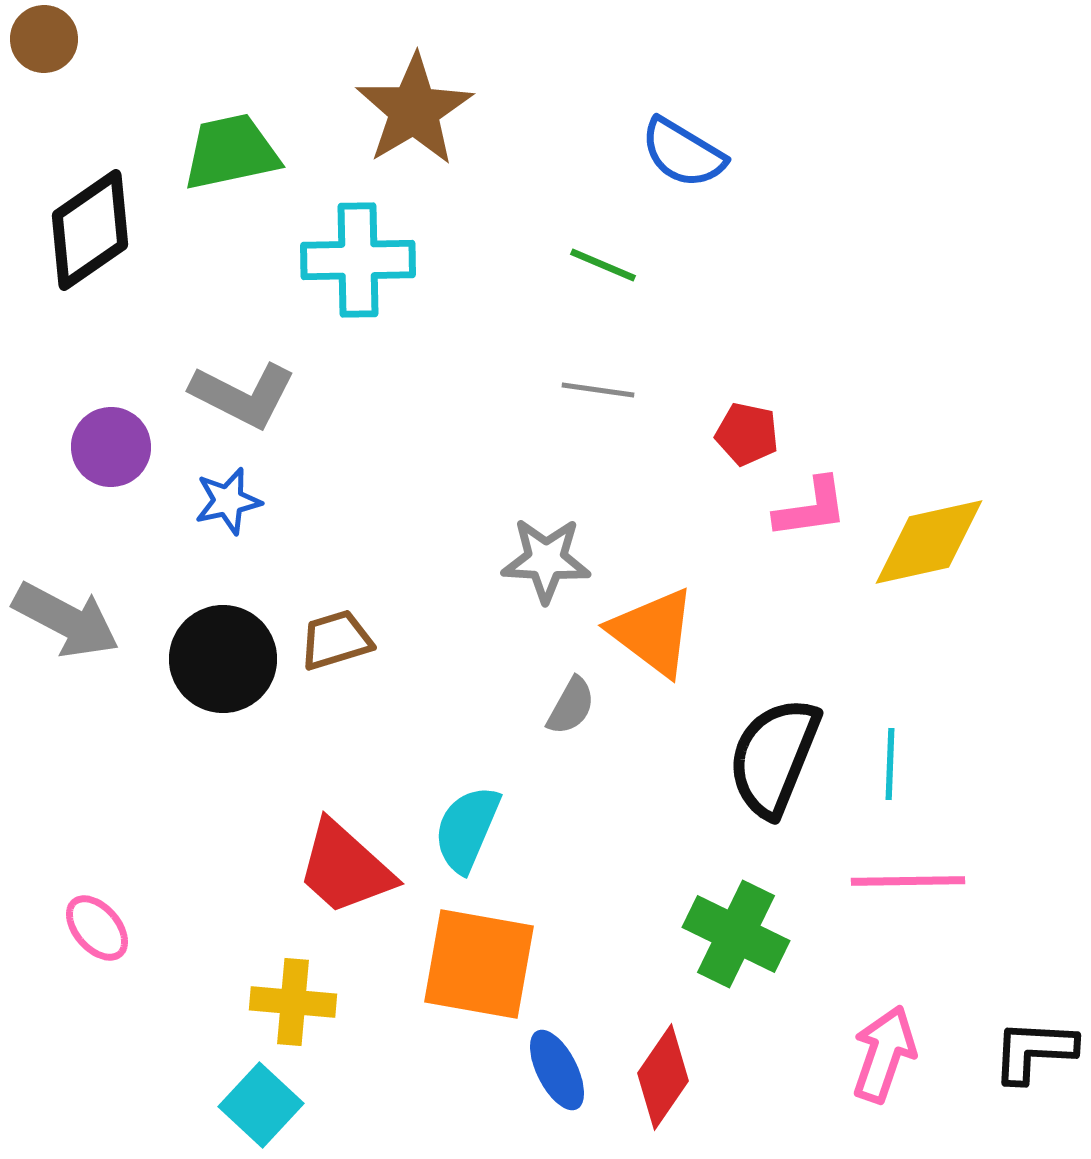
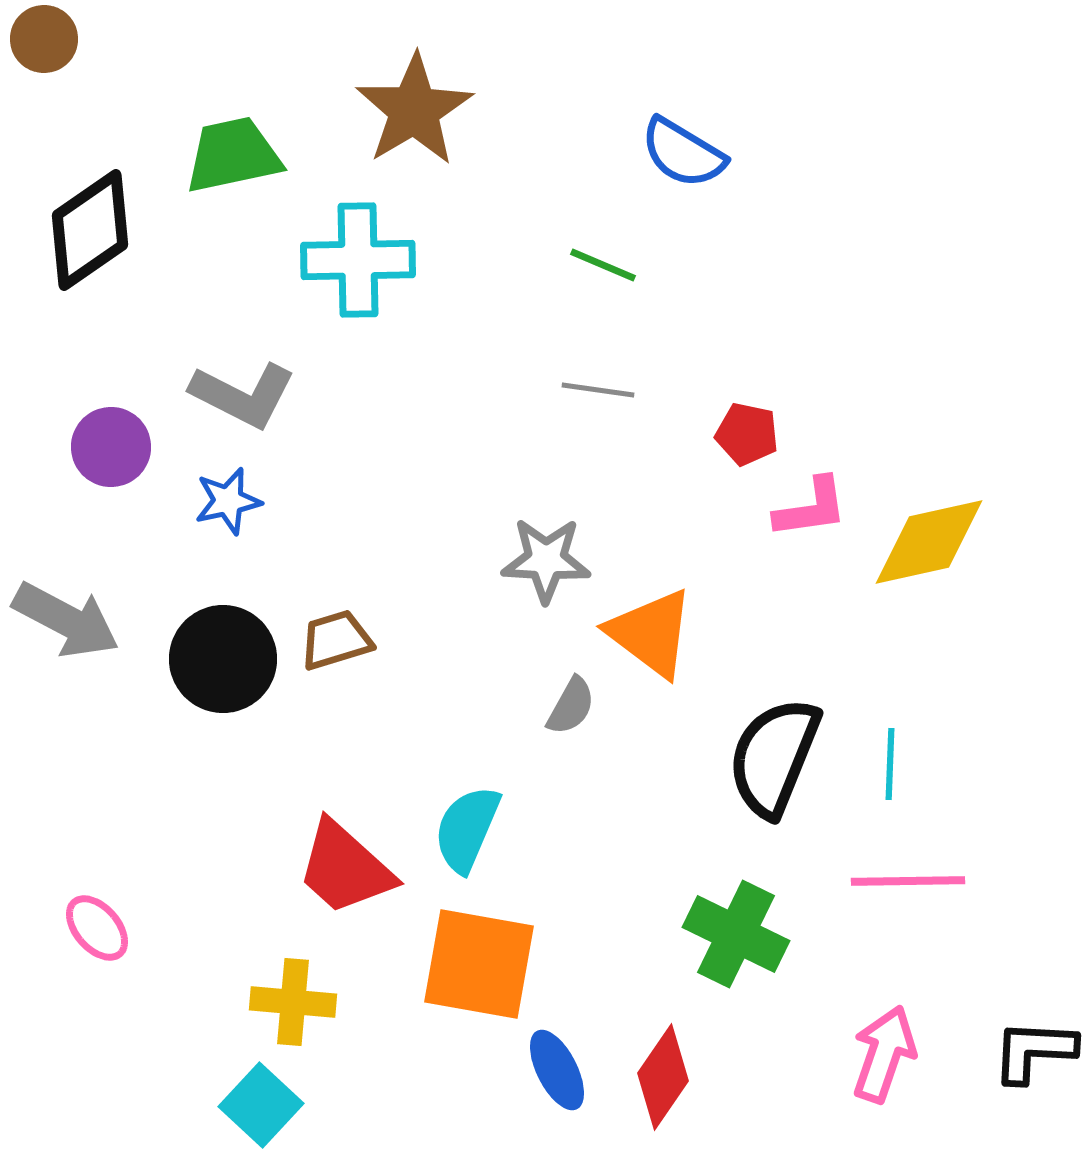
green trapezoid: moved 2 px right, 3 px down
orange triangle: moved 2 px left, 1 px down
